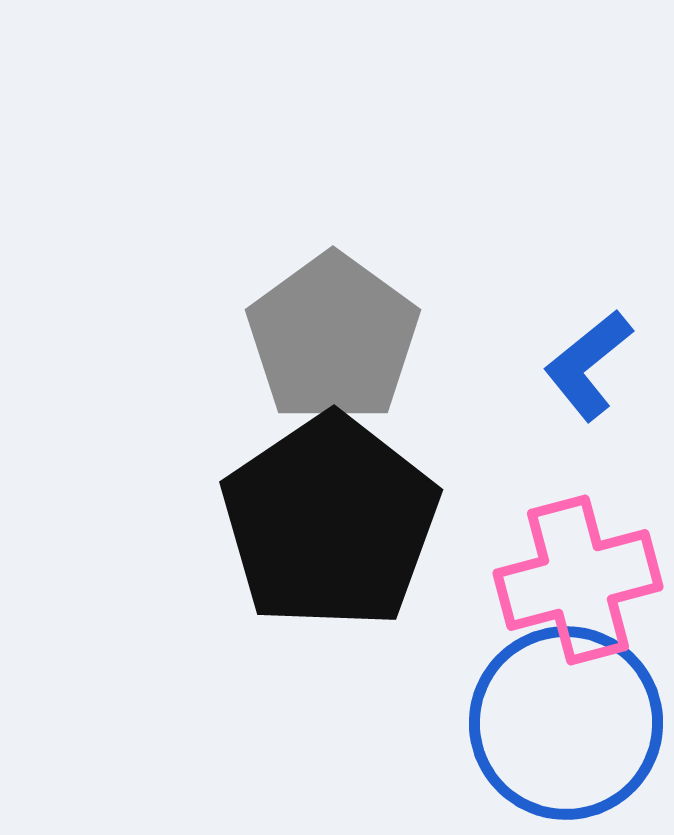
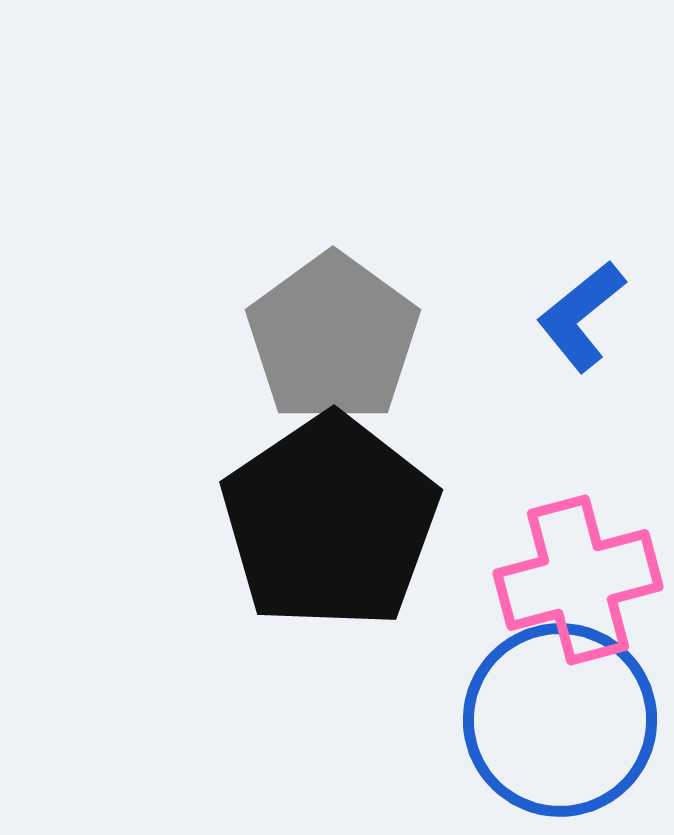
blue L-shape: moved 7 px left, 49 px up
blue circle: moved 6 px left, 3 px up
